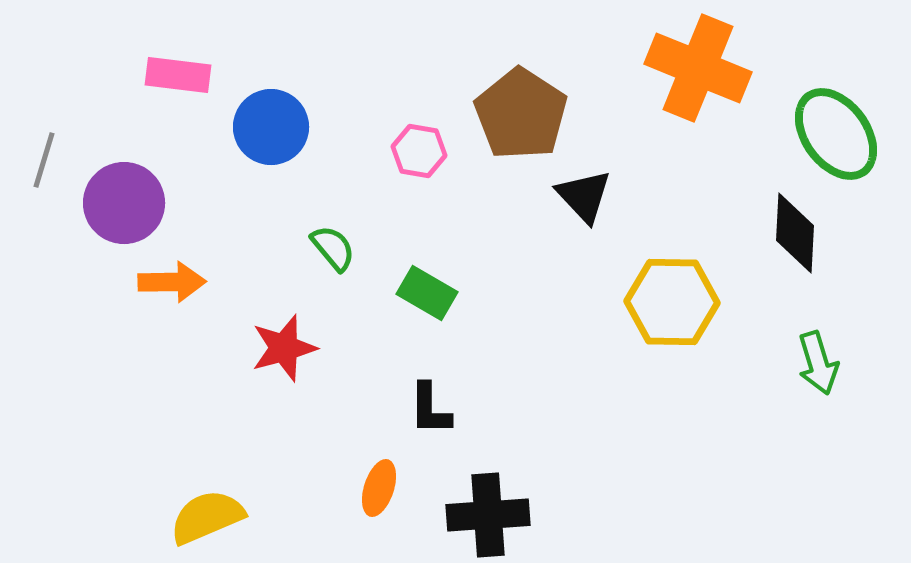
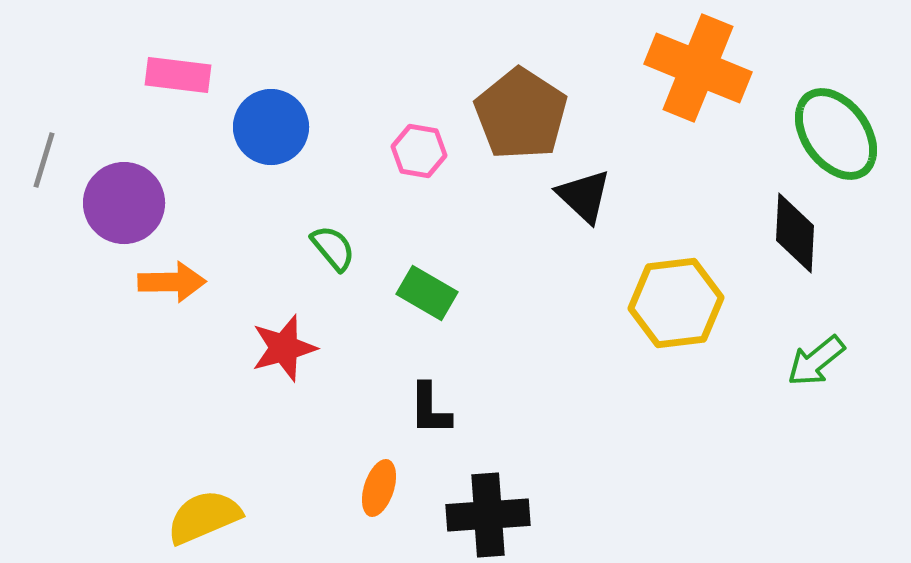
black triangle: rotated 4 degrees counterclockwise
yellow hexagon: moved 4 px right, 1 px down; rotated 8 degrees counterclockwise
green arrow: moved 2 px left, 2 px up; rotated 68 degrees clockwise
yellow semicircle: moved 3 px left
